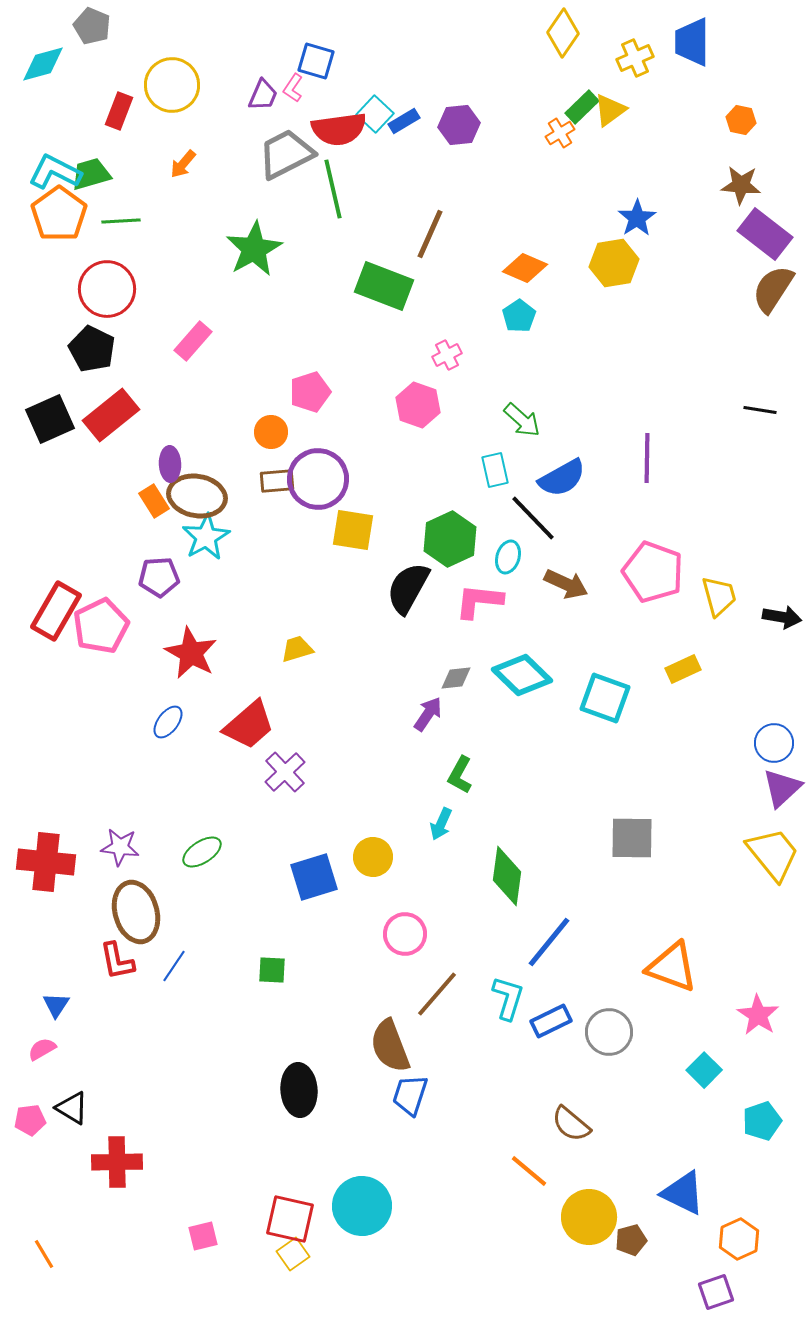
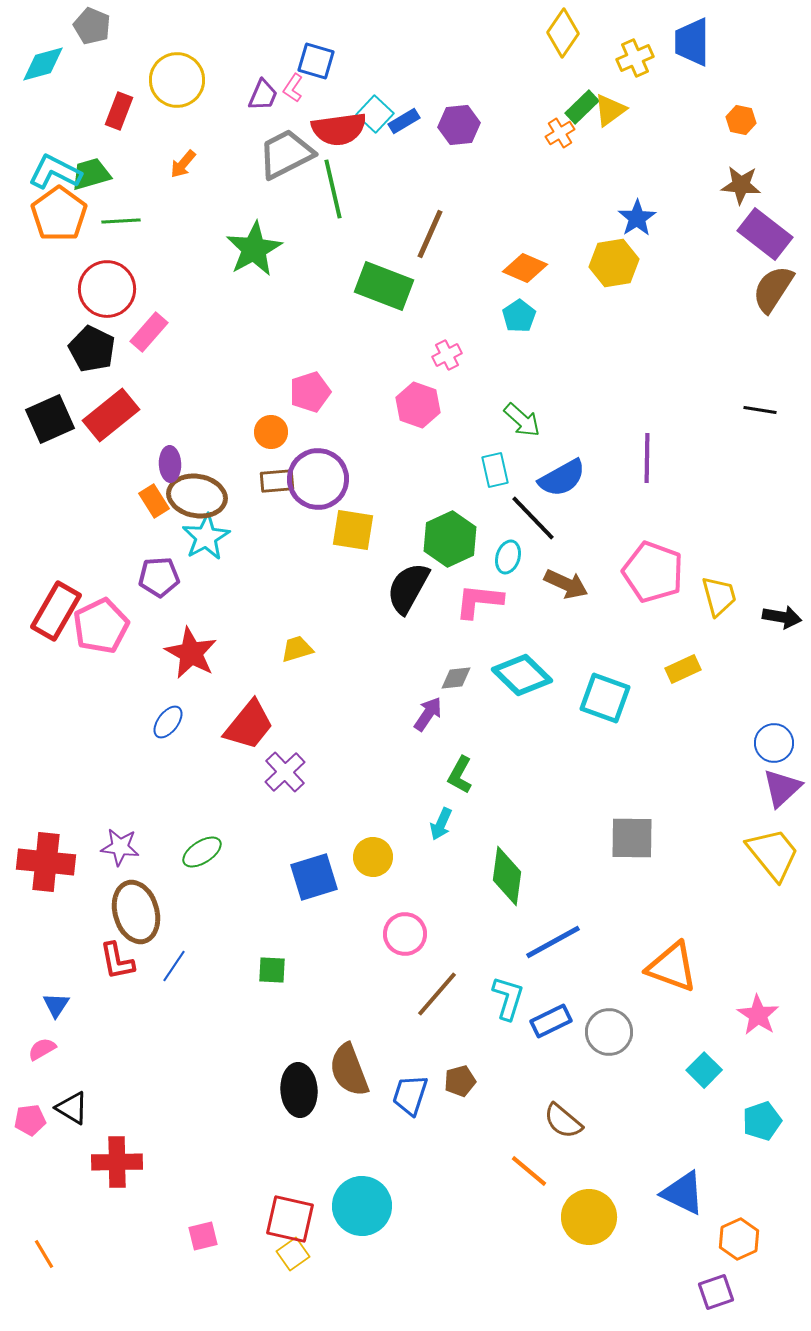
yellow circle at (172, 85): moved 5 px right, 5 px up
pink rectangle at (193, 341): moved 44 px left, 9 px up
red trapezoid at (249, 725): rotated 10 degrees counterclockwise
blue line at (549, 942): moved 4 px right; rotated 22 degrees clockwise
brown semicircle at (390, 1046): moved 41 px left, 24 px down
brown semicircle at (571, 1124): moved 8 px left, 3 px up
brown pentagon at (631, 1240): moved 171 px left, 159 px up
